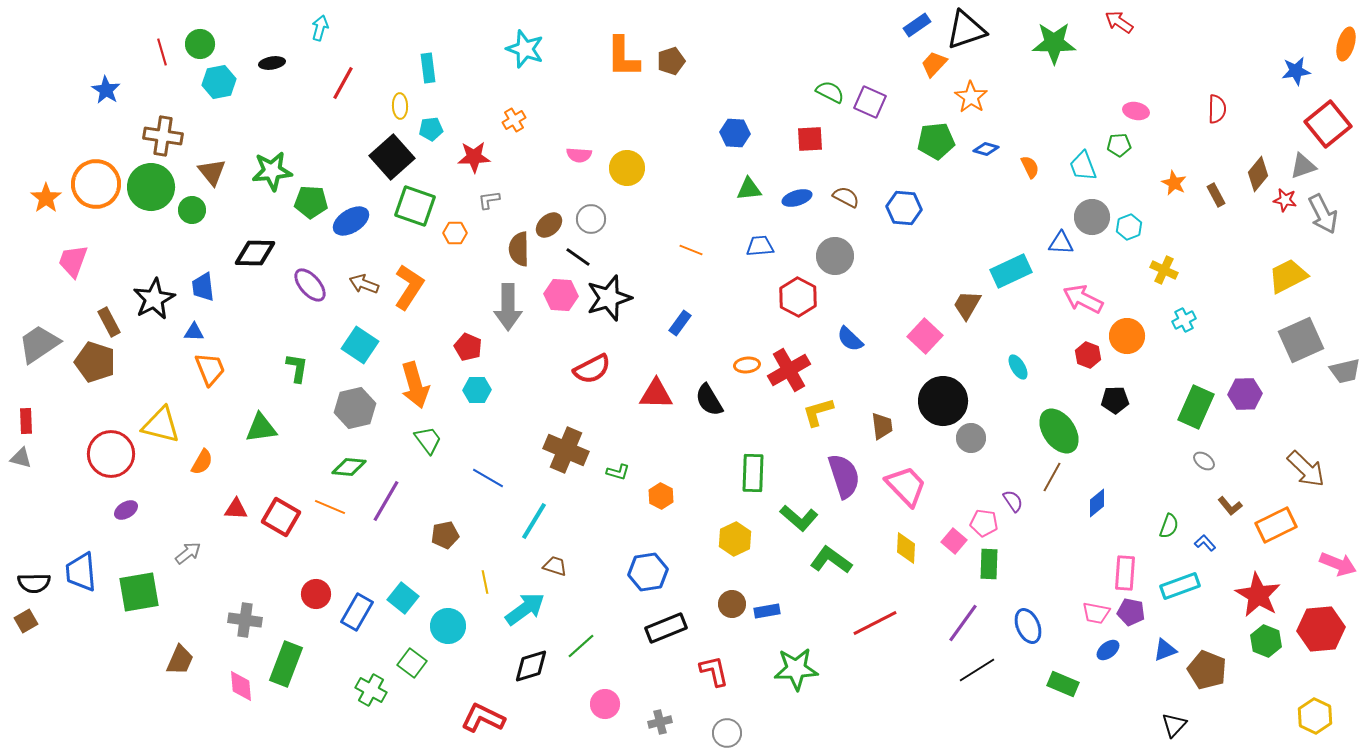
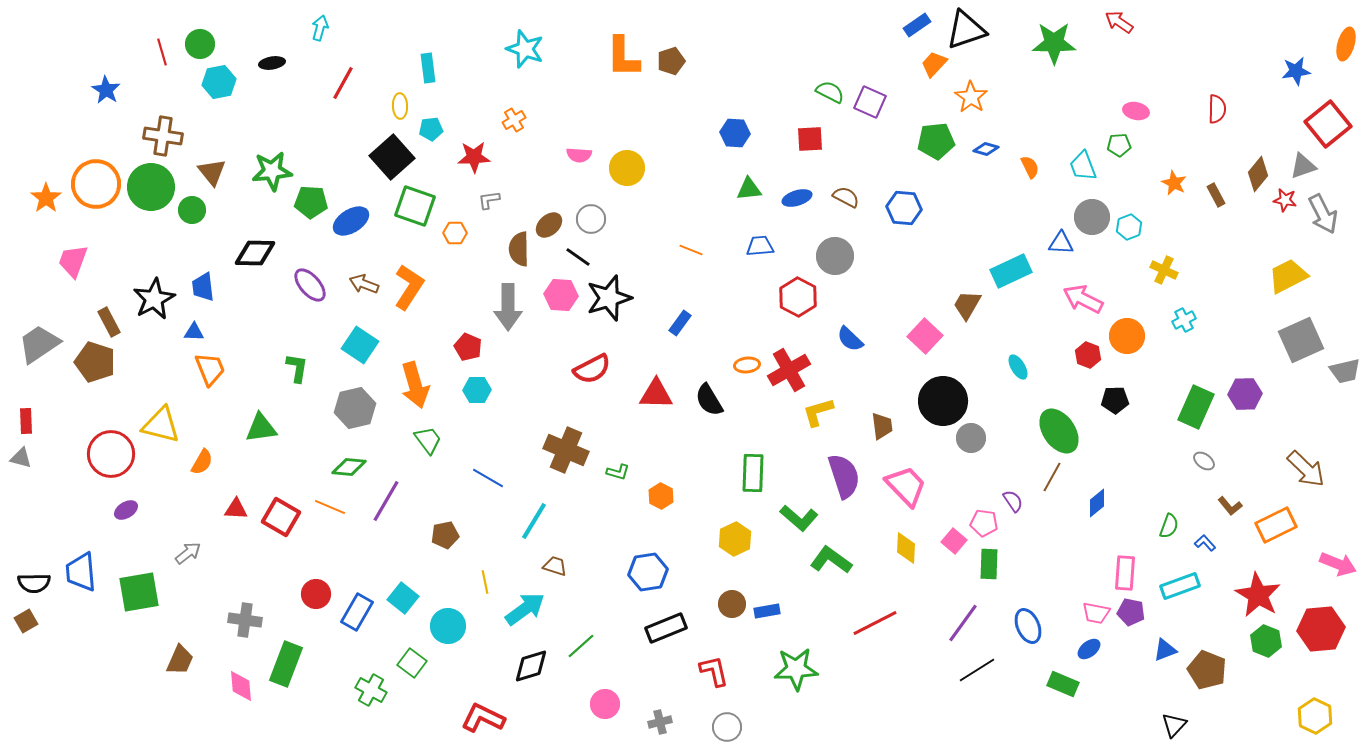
blue ellipse at (1108, 650): moved 19 px left, 1 px up
gray circle at (727, 733): moved 6 px up
